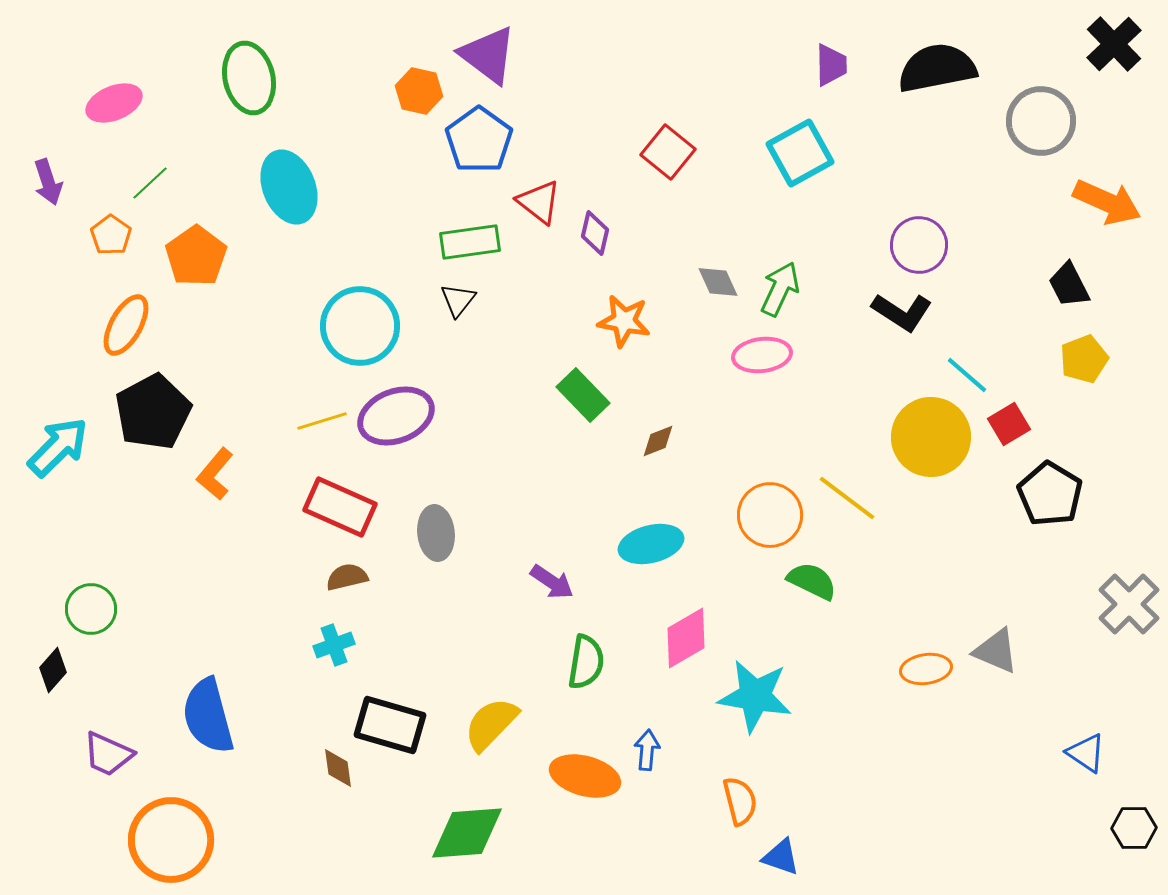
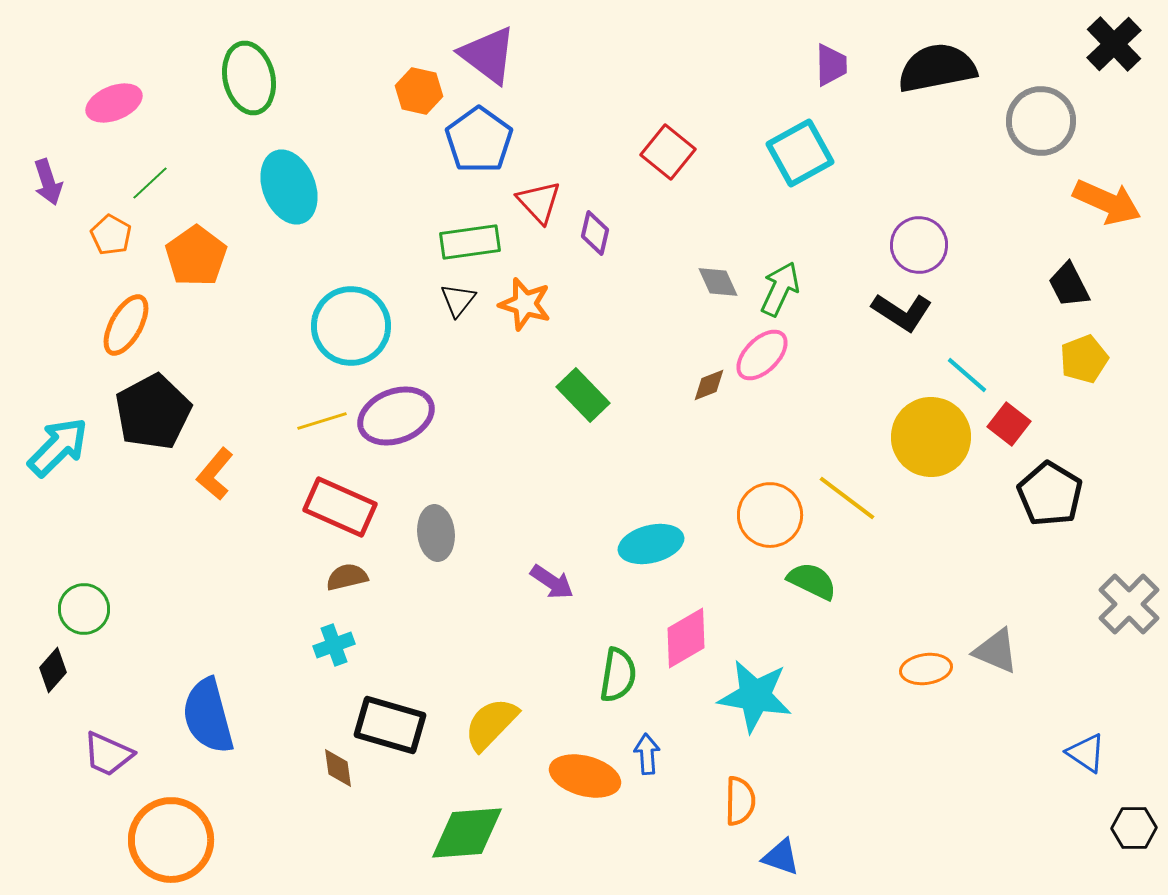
red triangle at (539, 202): rotated 9 degrees clockwise
orange pentagon at (111, 235): rotated 6 degrees counterclockwise
orange star at (624, 321): moved 99 px left, 17 px up; rotated 6 degrees clockwise
cyan circle at (360, 326): moved 9 px left
pink ellipse at (762, 355): rotated 38 degrees counterclockwise
red square at (1009, 424): rotated 21 degrees counterclockwise
brown diamond at (658, 441): moved 51 px right, 56 px up
green circle at (91, 609): moved 7 px left
green semicircle at (586, 662): moved 32 px right, 13 px down
blue arrow at (647, 750): moved 4 px down; rotated 9 degrees counterclockwise
orange semicircle at (740, 801): rotated 15 degrees clockwise
